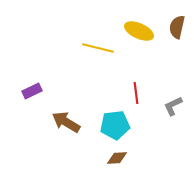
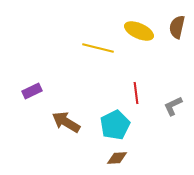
cyan pentagon: rotated 20 degrees counterclockwise
